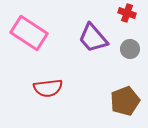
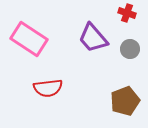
pink rectangle: moved 6 px down
